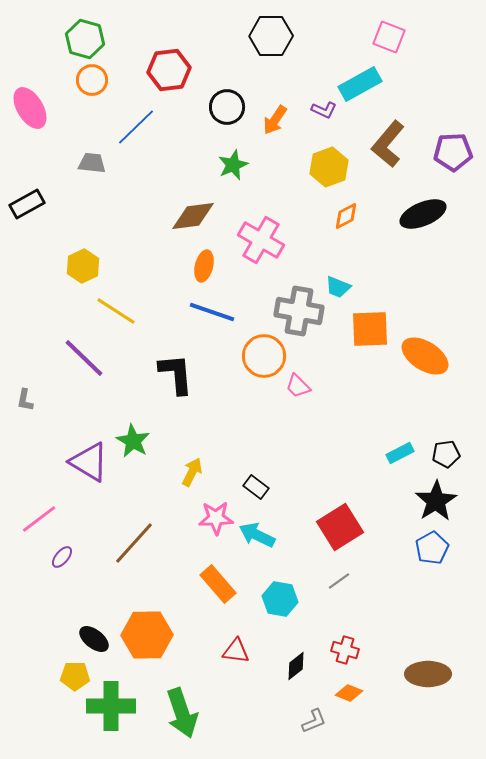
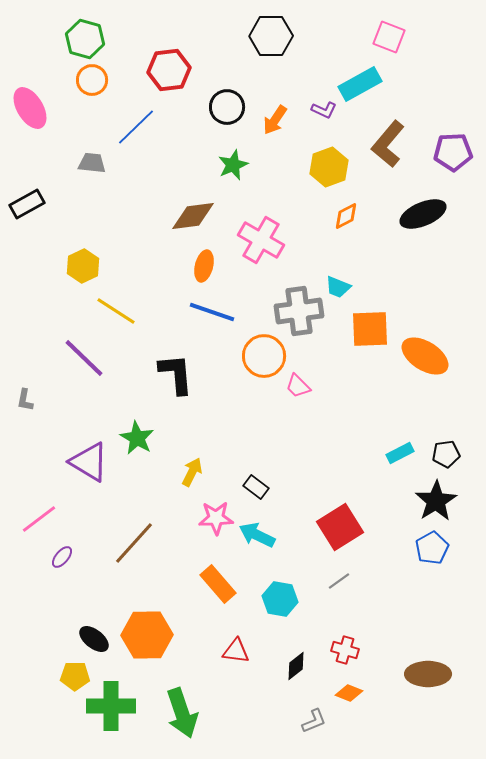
gray cross at (299, 311): rotated 18 degrees counterclockwise
green star at (133, 441): moved 4 px right, 3 px up
